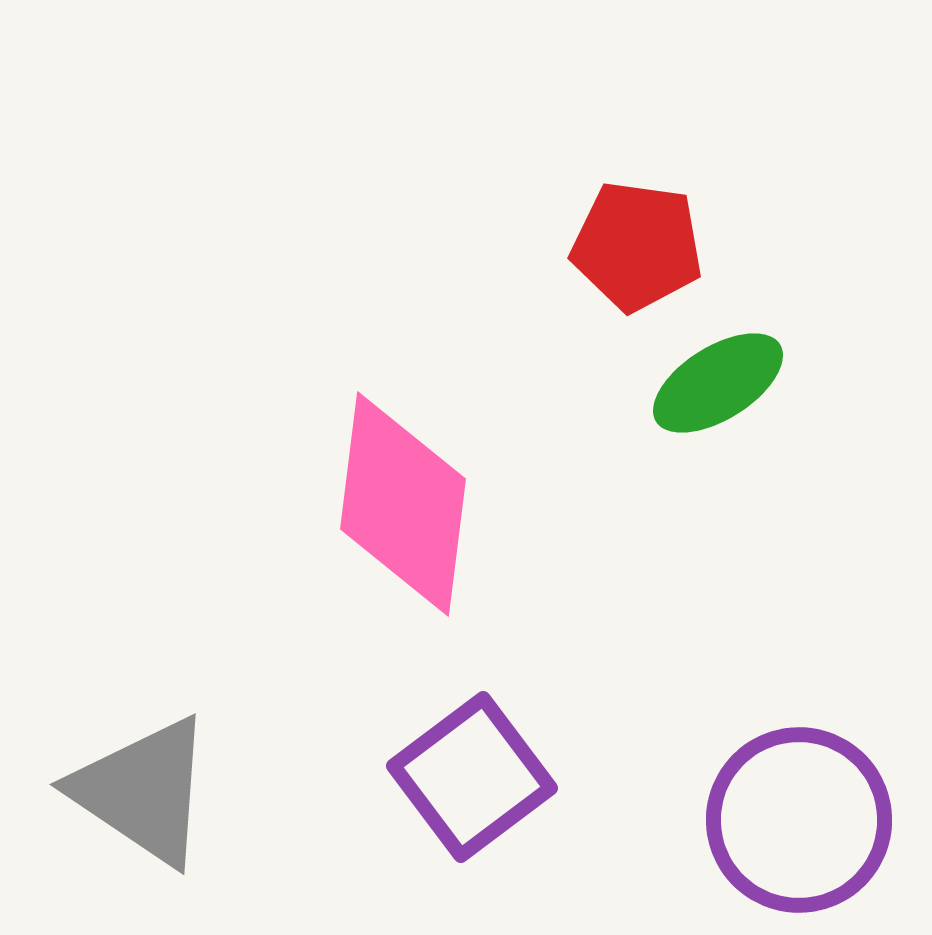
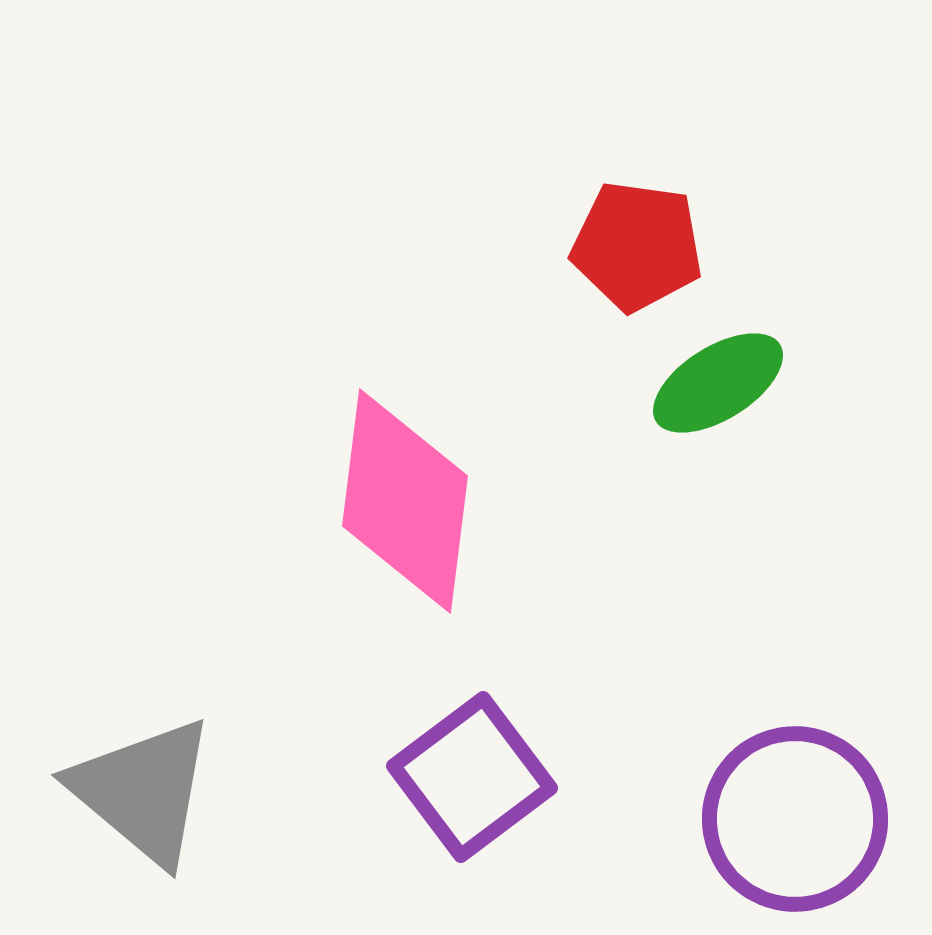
pink diamond: moved 2 px right, 3 px up
gray triangle: rotated 6 degrees clockwise
purple circle: moved 4 px left, 1 px up
